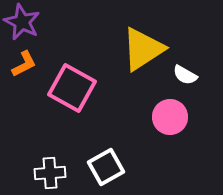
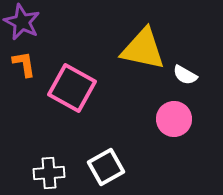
yellow triangle: rotated 45 degrees clockwise
orange L-shape: rotated 72 degrees counterclockwise
pink circle: moved 4 px right, 2 px down
white cross: moved 1 px left
